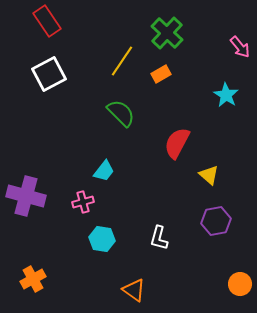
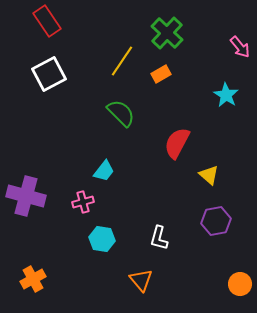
orange triangle: moved 7 px right, 10 px up; rotated 15 degrees clockwise
